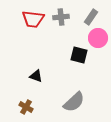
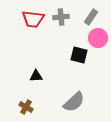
black triangle: rotated 24 degrees counterclockwise
